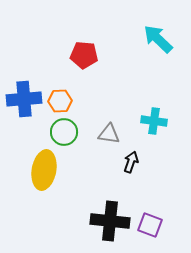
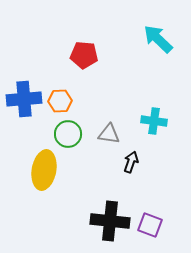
green circle: moved 4 px right, 2 px down
